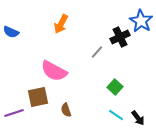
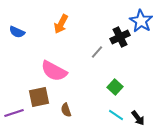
blue semicircle: moved 6 px right
brown square: moved 1 px right
